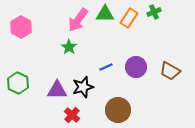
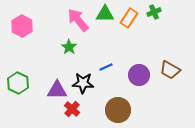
pink arrow: rotated 105 degrees clockwise
pink hexagon: moved 1 px right, 1 px up
purple circle: moved 3 px right, 8 px down
brown trapezoid: moved 1 px up
black star: moved 4 px up; rotated 20 degrees clockwise
red cross: moved 6 px up
